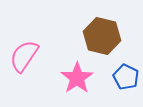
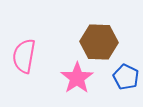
brown hexagon: moved 3 px left, 6 px down; rotated 12 degrees counterclockwise
pink semicircle: rotated 24 degrees counterclockwise
